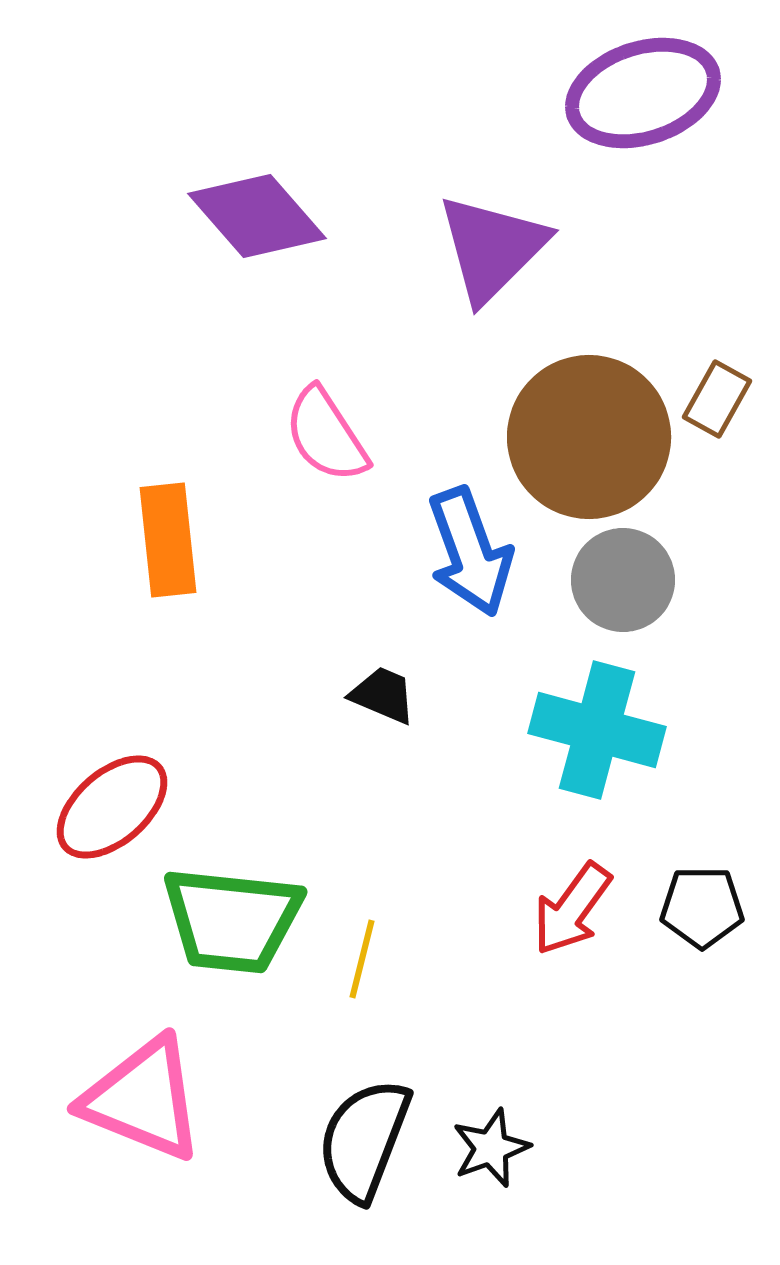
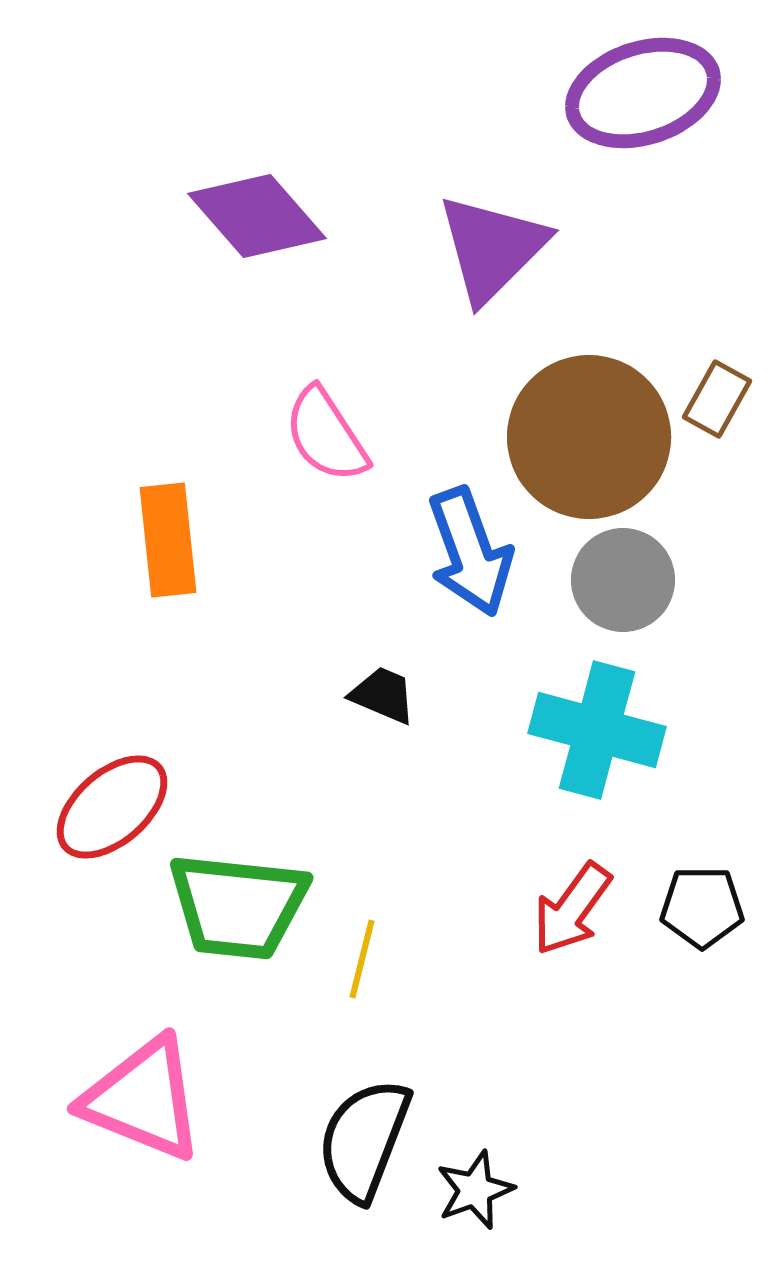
green trapezoid: moved 6 px right, 14 px up
black star: moved 16 px left, 42 px down
